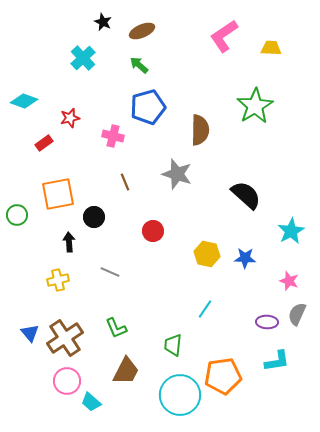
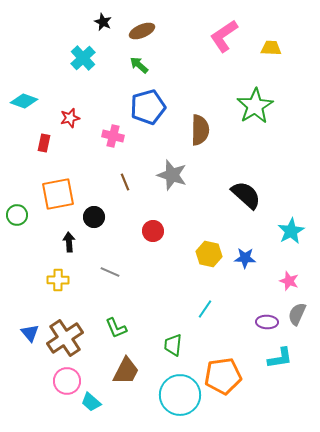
red rectangle: rotated 42 degrees counterclockwise
gray star: moved 5 px left, 1 px down
yellow hexagon: moved 2 px right
yellow cross: rotated 15 degrees clockwise
cyan L-shape: moved 3 px right, 3 px up
